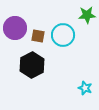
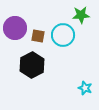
green star: moved 6 px left
